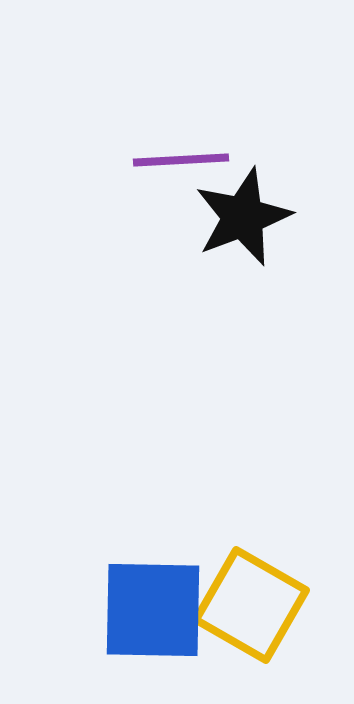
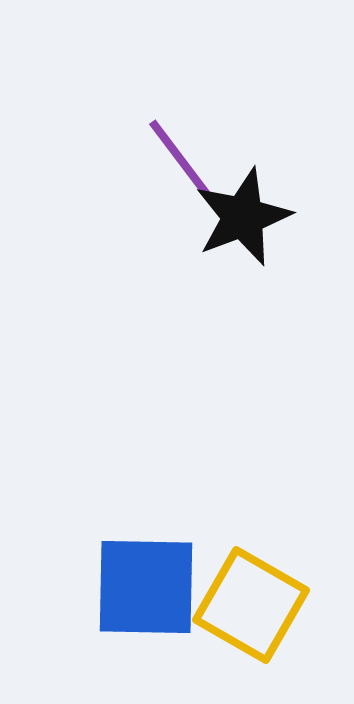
purple line: rotated 56 degrees clockwise
blue square: moved 7 px left, 23 px up
